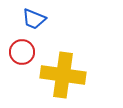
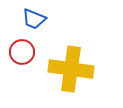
yellow cross: moved 8 px right, 6 px up
